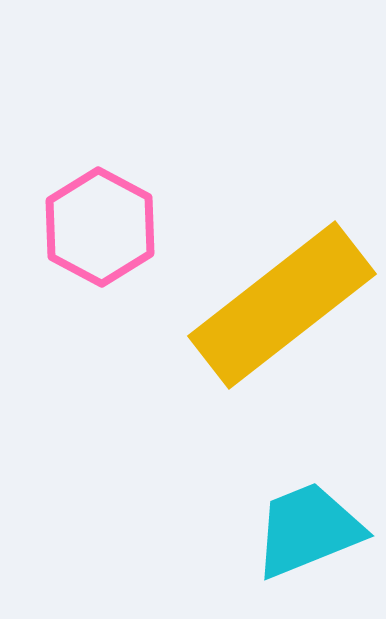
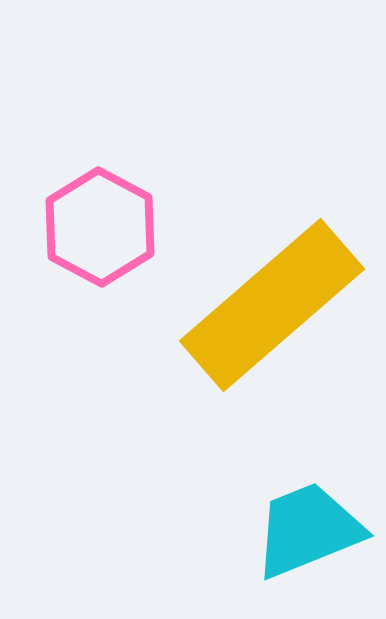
yellow rectangle: moved 10 px left; rotated 3 degrees counterclockwise
